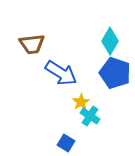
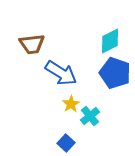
cyan diamond: rotated 32 degrees clockwise
yellow star: moved 10 px left, 2 px down
cyan cross: rotated 18 degrees clockwise
blue square: rotated 12 degrees clockwise
